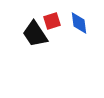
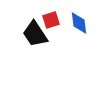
red square: moved 1 px left, 1 px up
